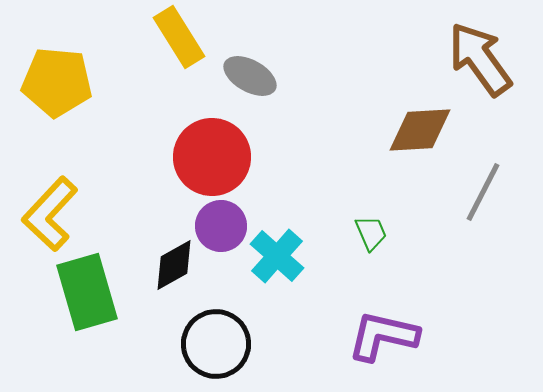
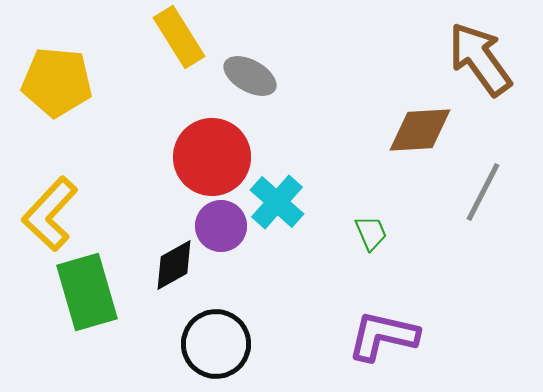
cyan cross: moved 54 px up
